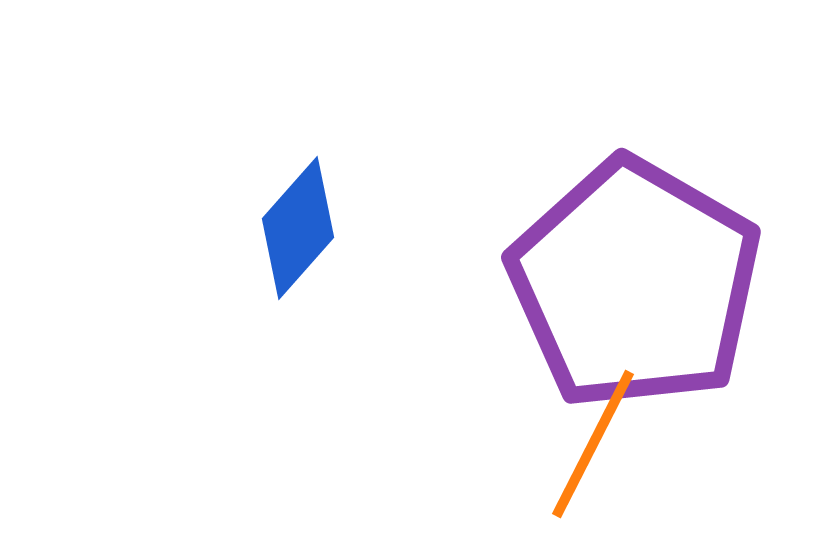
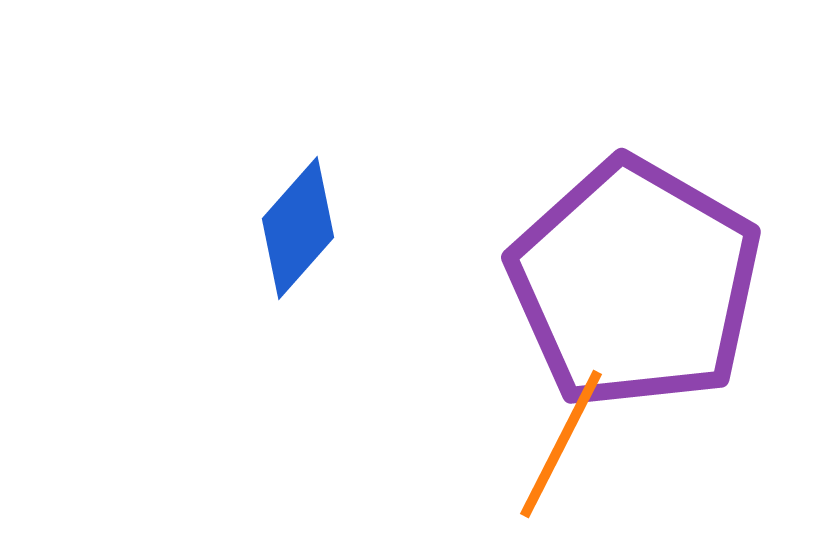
orange line: moved 32 px left
